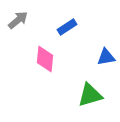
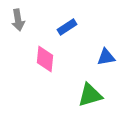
gray arrow: rotated 120 degrees clockwise
